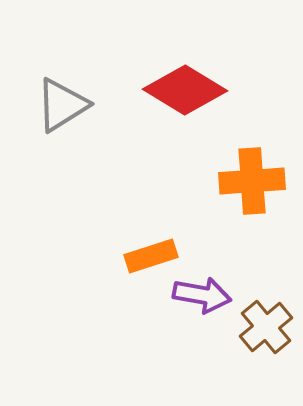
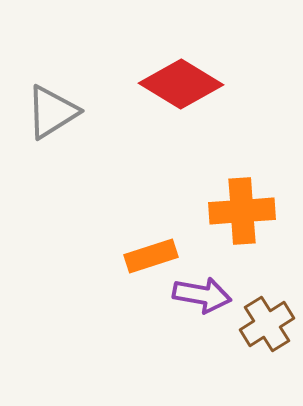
red diamond: moved 4 px left, 6 px up
gray triangle: moved 10 px left, 7 px down
orange cross: moved 10 px left, 30 px down
brown cross: moved 1 px right, 3 px up; rotated 8 degrees clockwise
